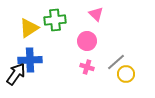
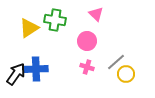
green cross: rotated 15 degrees clockwise
blue cross: moved 6 px right, 9 px down
